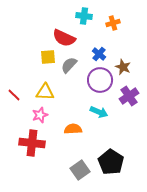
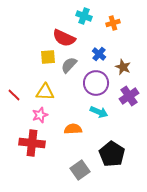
cyan cross: rotated 14 degrees clockwise
purple circle: moved 4 px left, 3 px down
black pentagon: moved 1 px right, 8 px up
